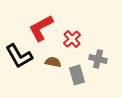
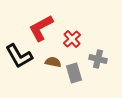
gray rectangle: moved 3 px left, 2 px up
